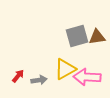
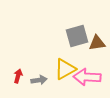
brown triangle: moved 6 px down
red arrow: rotated 24 degrees counterclockwise
